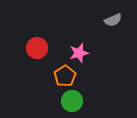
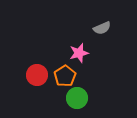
gray semicircle: moved 11 px left, 8 px down
red circle: moved 27 px down
green circle: moved 5 px right, 3 px up
